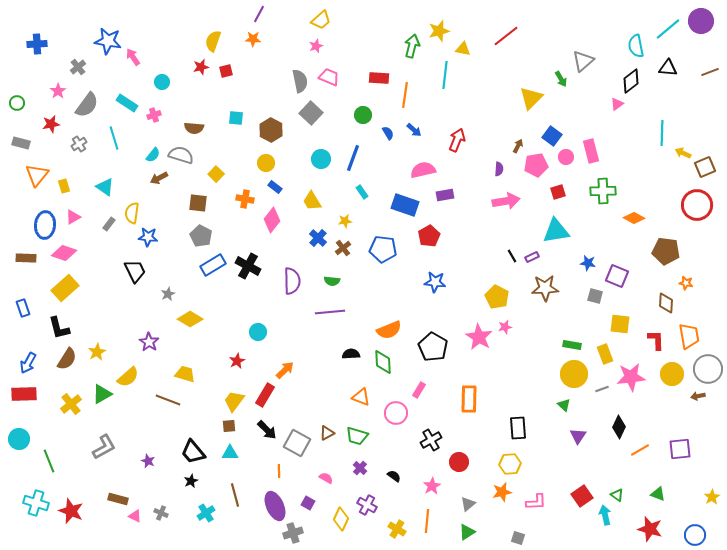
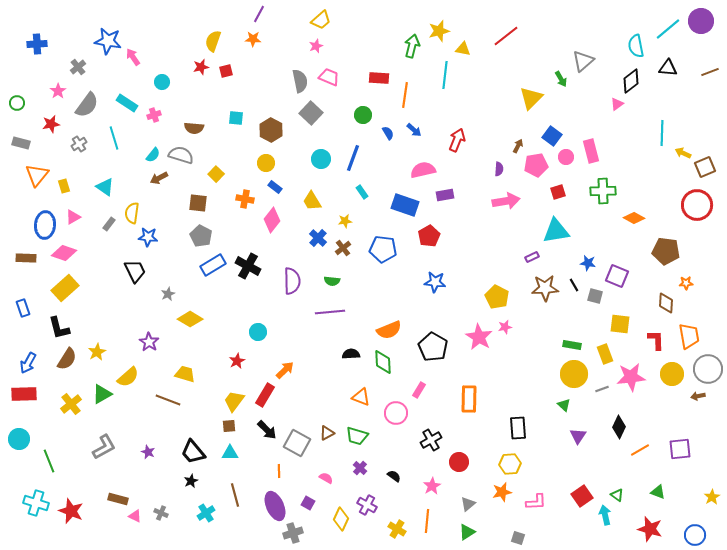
black line at (512, 256): moved 62 px right, 29 px down
orange star at (686, 283): rotated 16 degrees counterclockwise
purple star at (148, 461): moved 9 px up
green triangle at (658, 494): moved 2 px up
